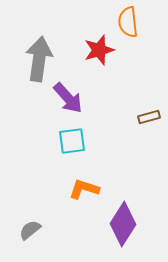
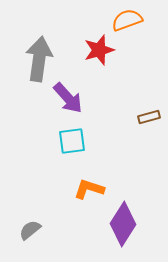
orange semicircle: moved 1 px left, 2 px up; rotated 76 degrees clockwise
orange L-shape: moved 5 px right
